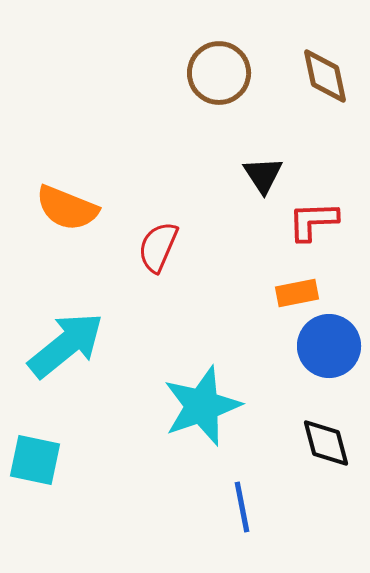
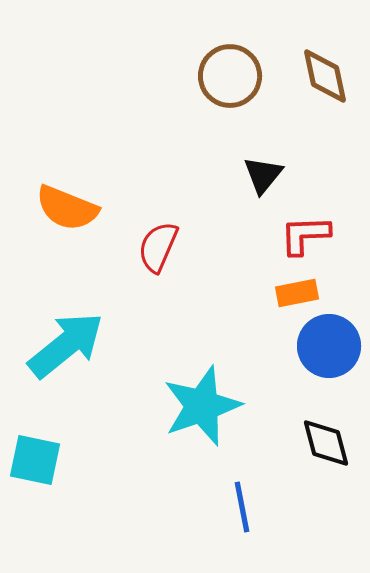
brown circle: moved 11 px right, 3 px down
black triangle: rotated 12 degrees clockwise
red L-shape: moved 8 px left, 14 px down
